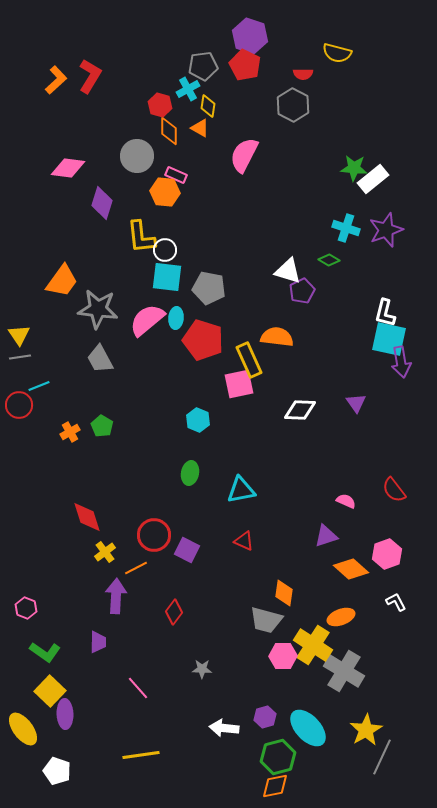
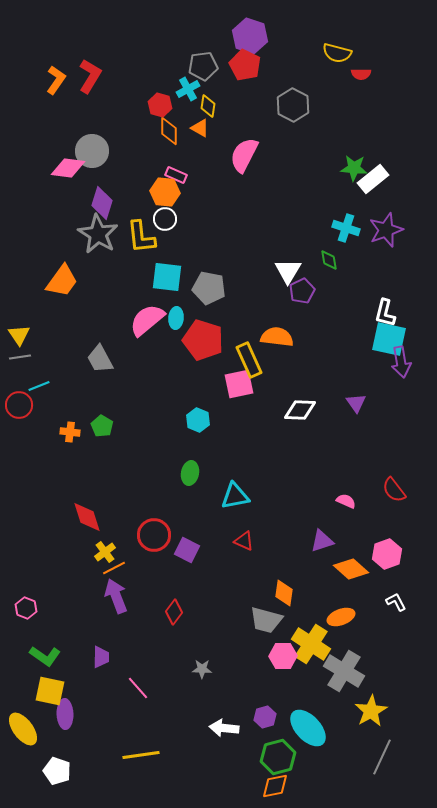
red semicircle at (303, 74): moved 58 px right
orange L-shape at (56, 80): rotated 12 degrees counterclockwise
gray circle at (137, 156): moved 45 px left, 5 px up
white circle at (165, 250): moved 31 px up
green diamond at (329, 260): rotated 50 degrees clockwise
white triangle at (288, 271): rotated 44 degrees clockwise
gray star at (98, 309): moved 75 px up; rotated 24 degrees clockwise
orange cross at (70, 432): rotated 36 degrees clockwise
cyan triangle at (241, 490): moved 6 px left, 6 px down
purple triangle at (326, 536): moved 4 px left, 5 px down
orange line at (136, 568): moved 22 px left
purple arrow at (116, 596): rotated 24 degrees counterclockwise
purple trapezoid at (98, 642): moved 3 px right, 15 px down
yellow cross at (313, 645): moved 2 px left, 1 px up
green L-shape at (45, 652): moved 4 px down
yellow square at (50, 691): rotated 32 degrees counterclockwise
yellow star at (366, 730): moved 5 px right, 19 px up
